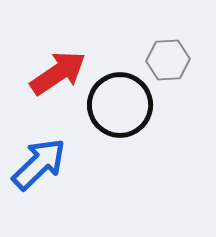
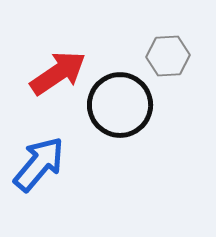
gray hexagon: moved 4 px up
blue arrow: rotated 6 degrees counterclockwise
